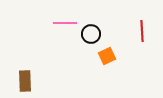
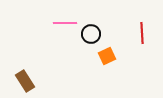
red line: moved 2 px down
brown rectangle: rotated 30 degrees counterclockwise
